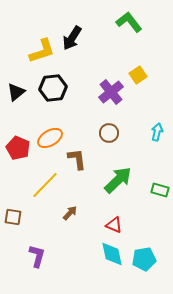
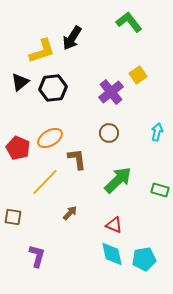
black triangle: moved 4 px right, 10 px up
yellow line: moved 3 px up
